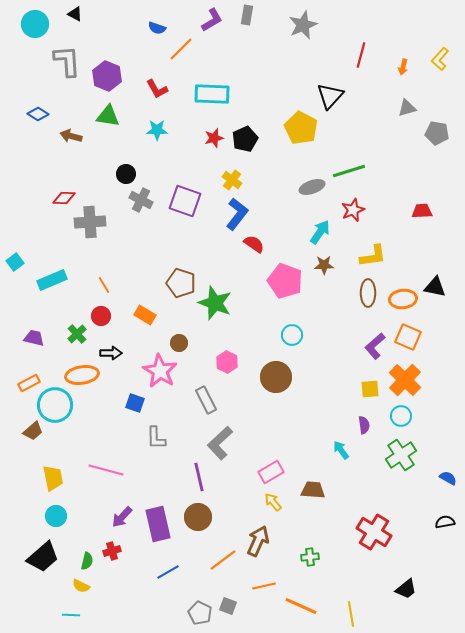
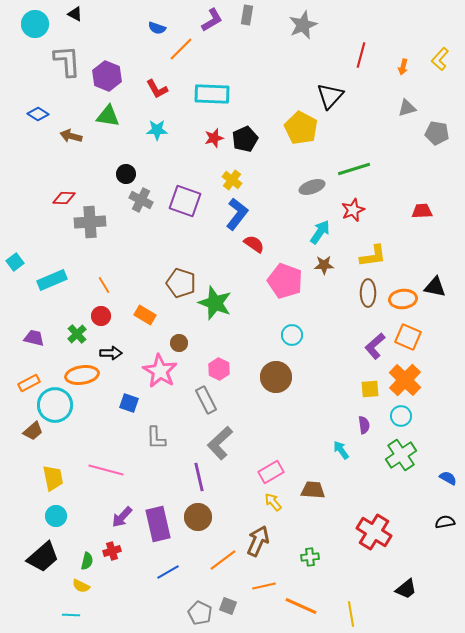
green line at (349, 171): moved 5 px right, 2 px up
pink hexagon at (227, 362): moved 8 px left, 7 px down
blue square at (135, 403): moved 6 px left
